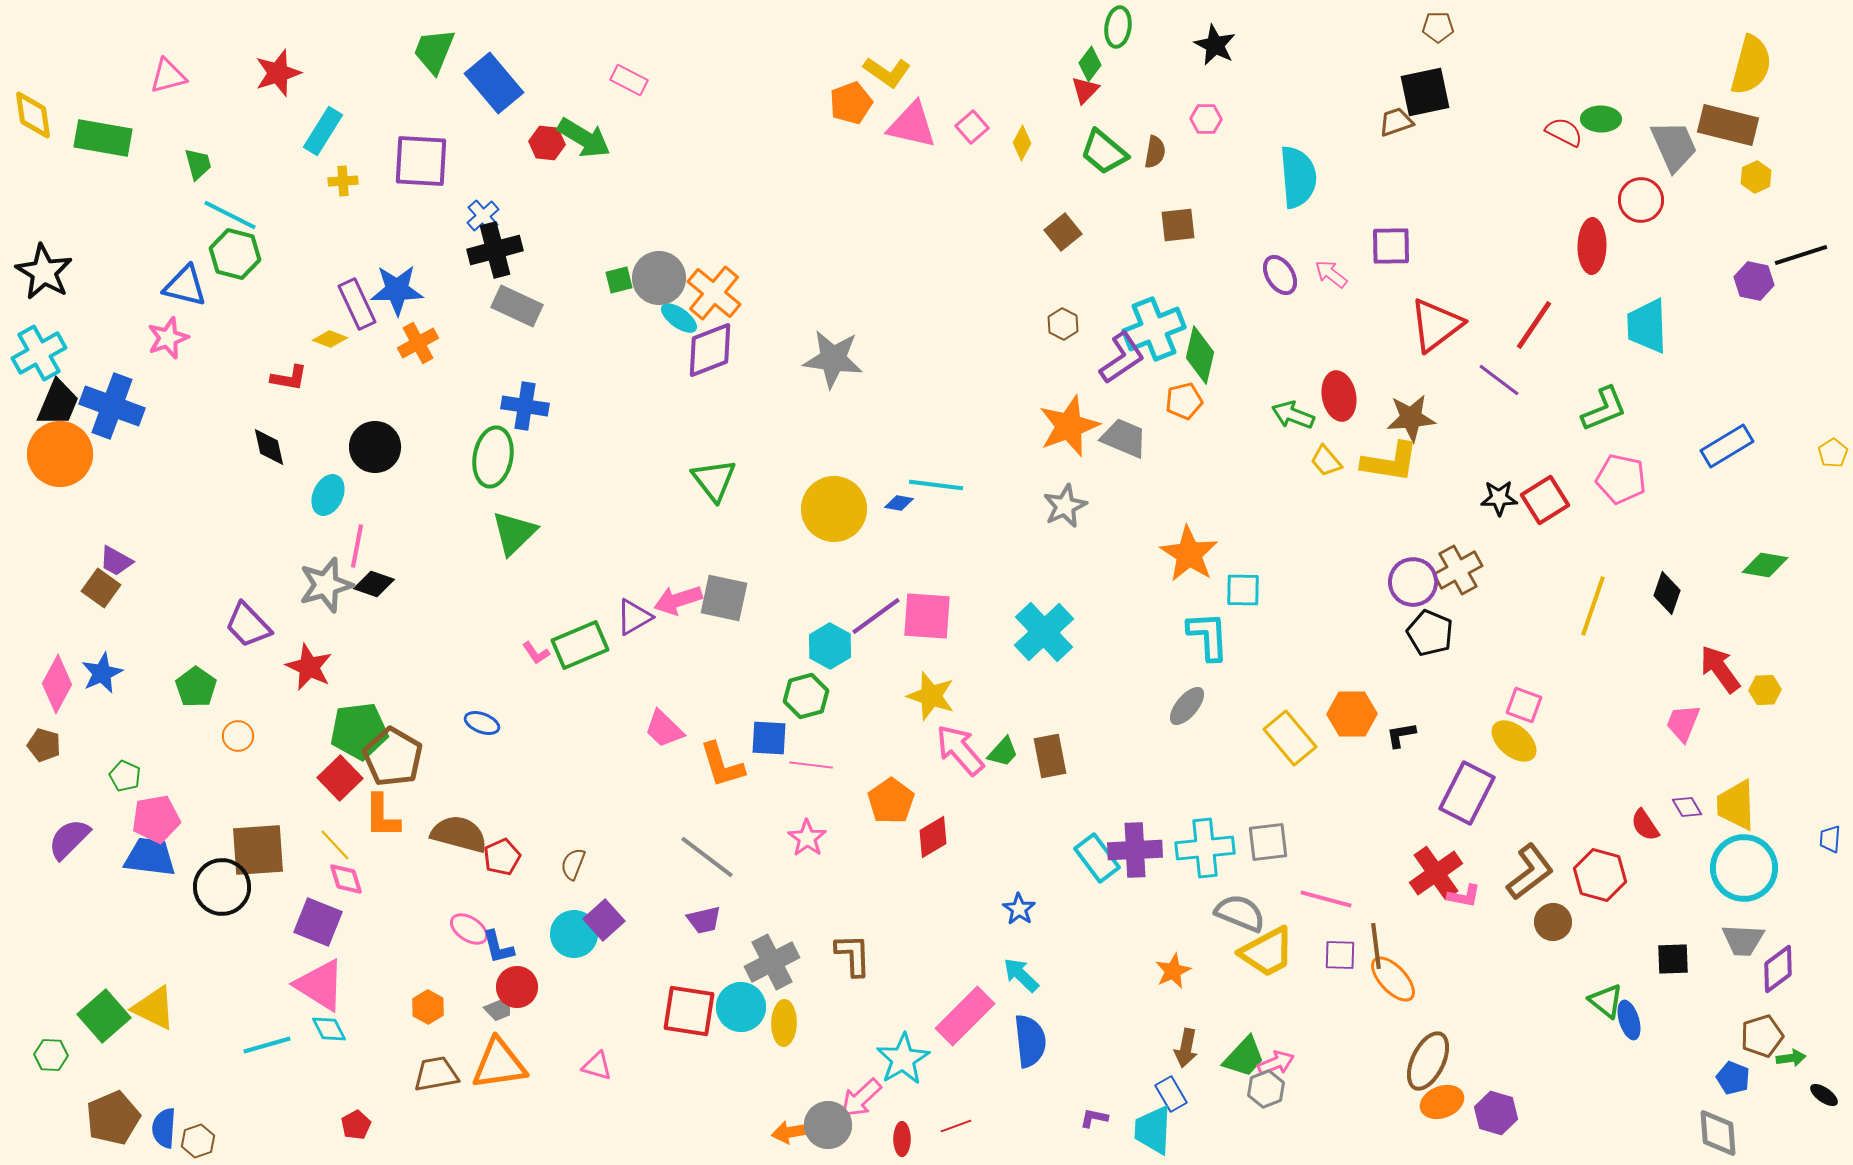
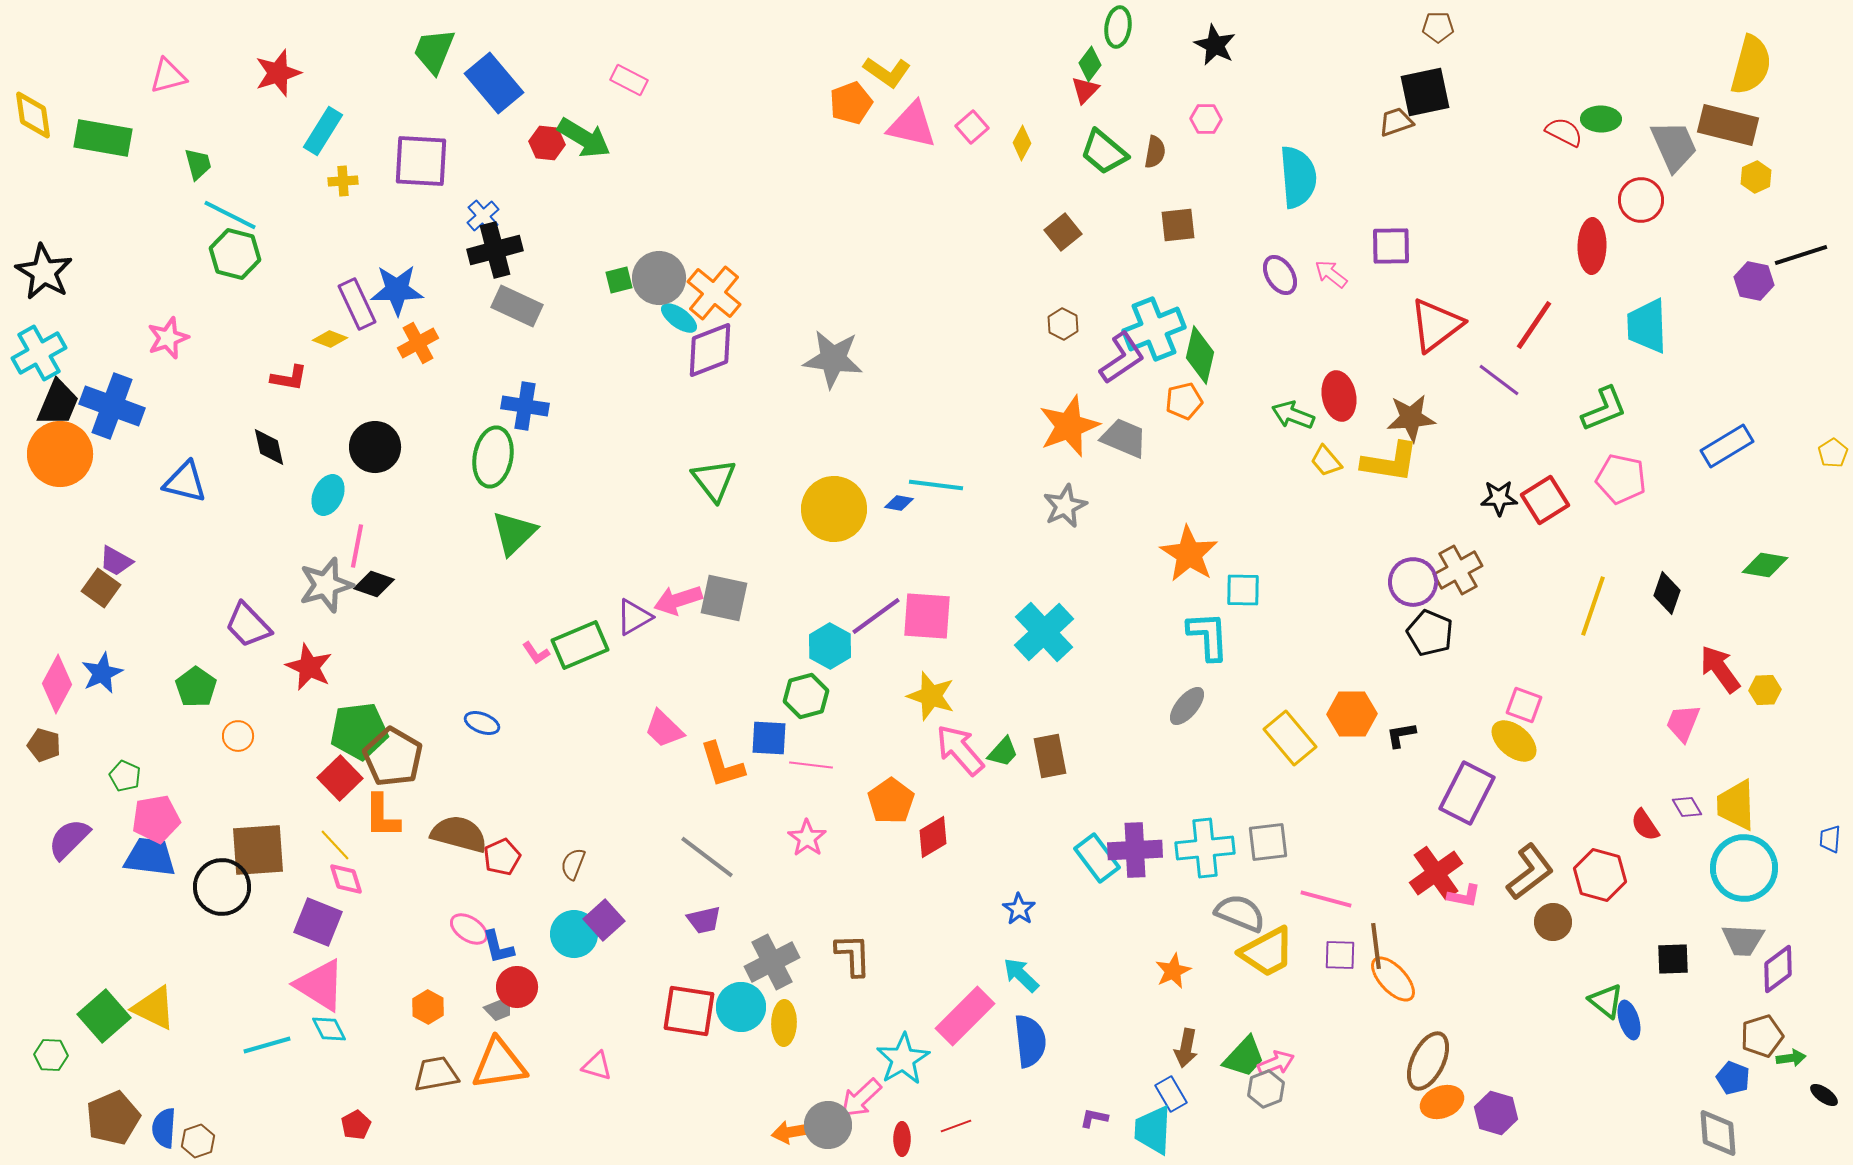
blue triangle at (185, 286): moved 196 px down
